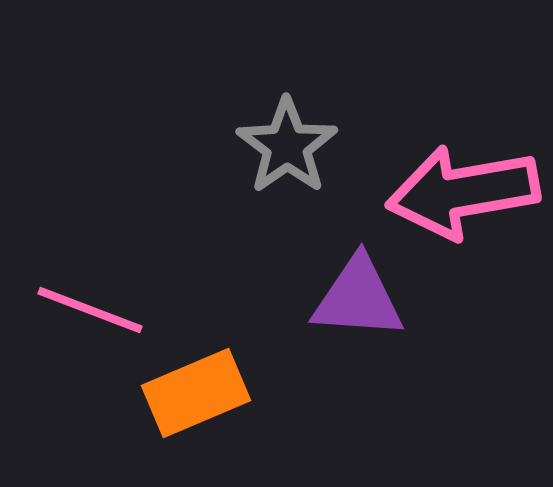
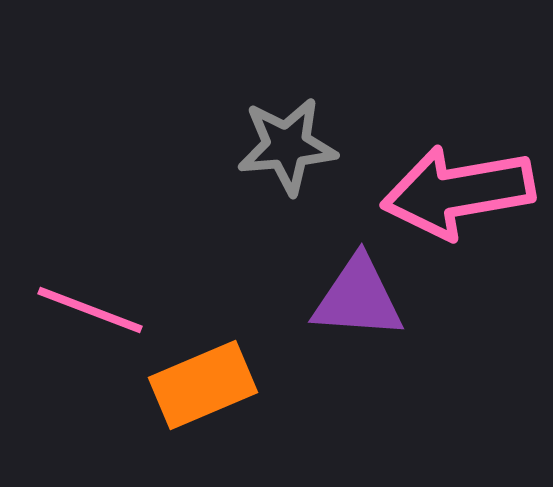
gray star: rotated 30 degrees clockwise
pink arrow: moved 5 px left
orange rectangle: moved 7 px right, 8 px up
